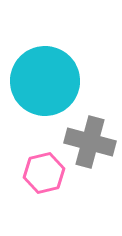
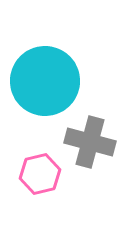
pink hexagon: moved 4 px left, 1 px down
